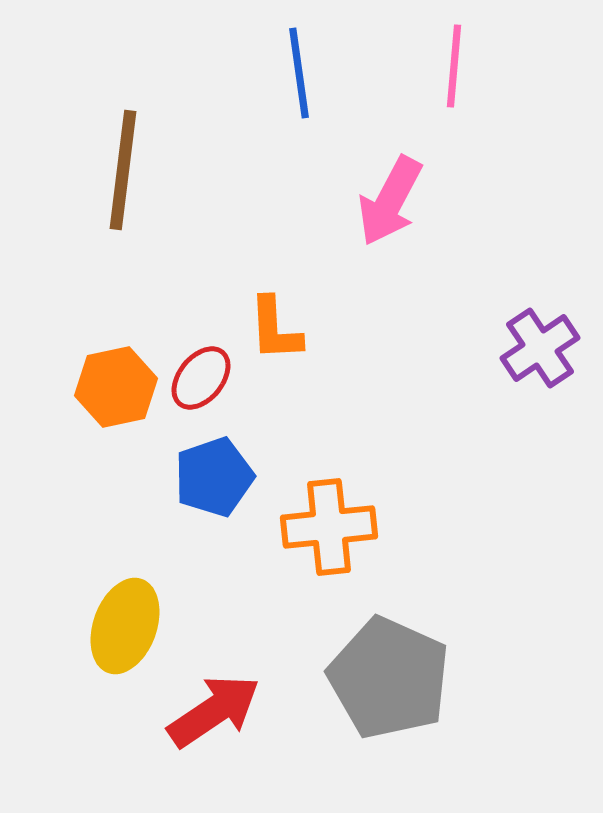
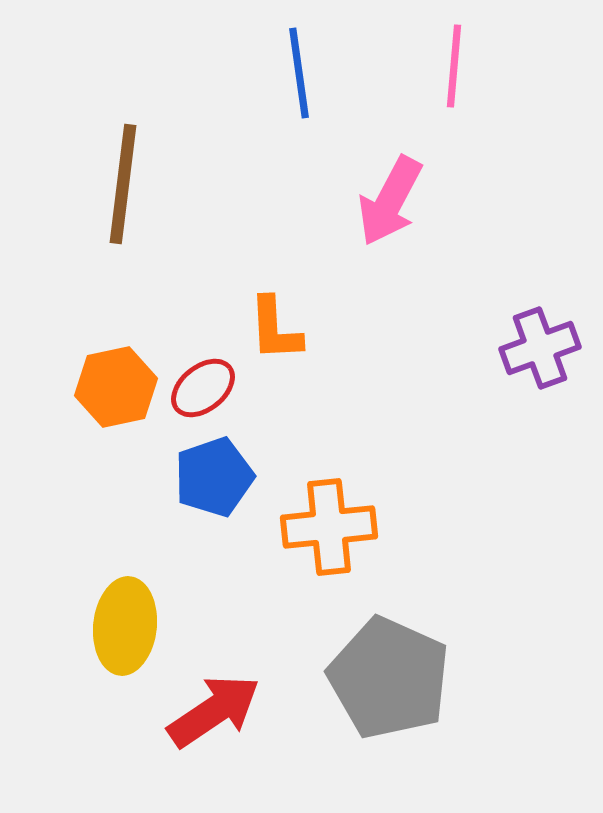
brown line: moved 14 px down
purple cross: rotated 14 degrees clockwise
red ellipse: moved 2 px right, 10 px down; rotated 12 degrees clockwise
yellow ellipse: rotated 14 degrees counterclockwise
